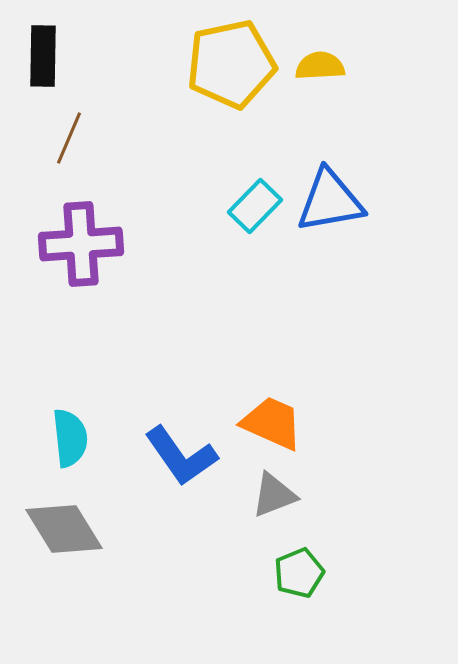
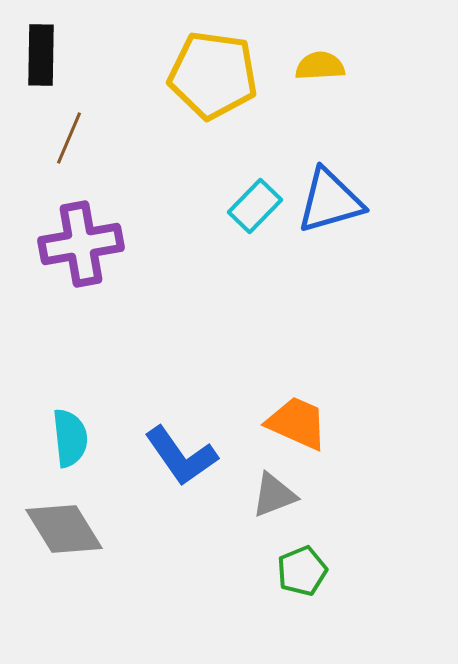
black rectangle: moved 2 px left, 1 px up
yellow pentagon: moved 18 px left, 11 px down; rotated 20 degrees clockwise
blue triangle: rotated 6 degrees counterclockwise
purple cross: rotated 6 degrees counterclockwise
orange trapezoid: moved 25 px right
green pentagon: moved 3 px right, 2 px up
